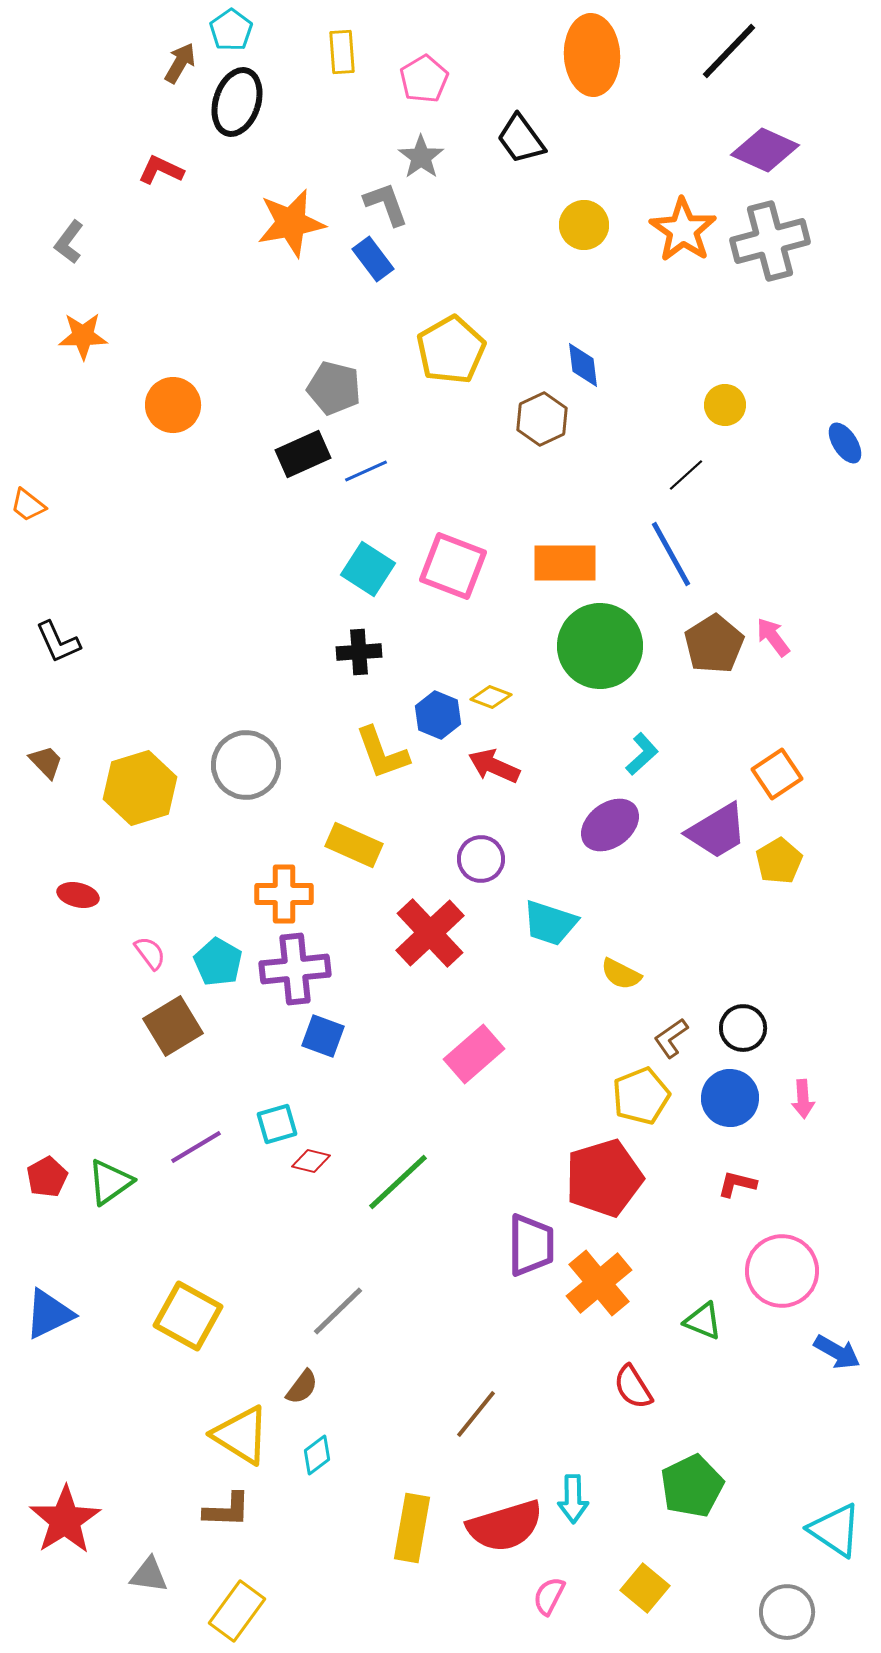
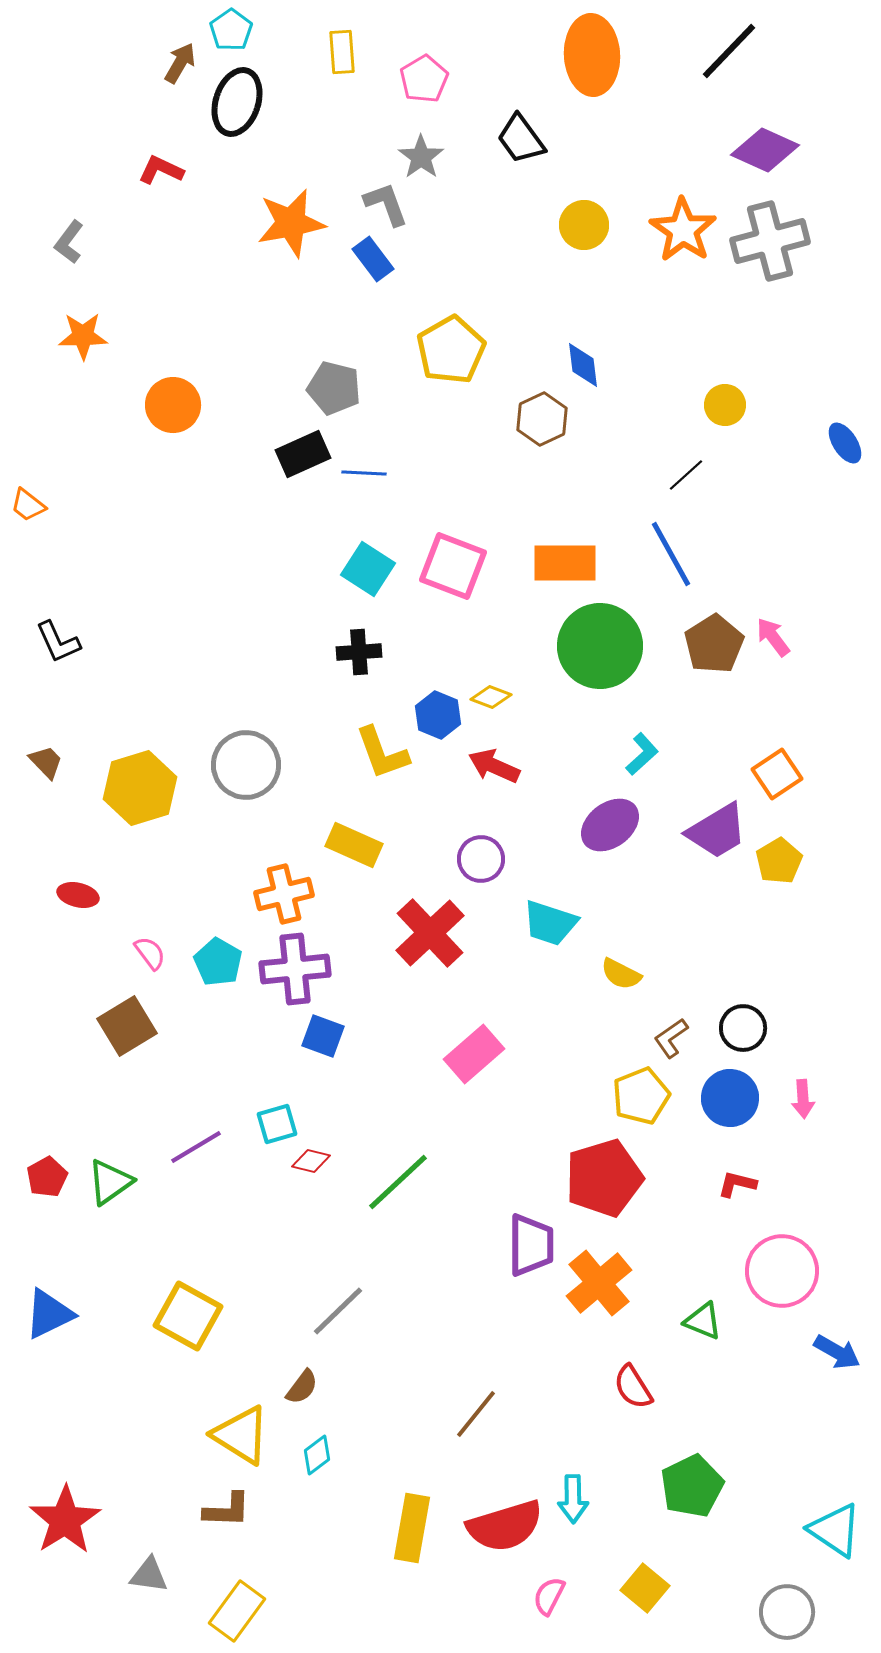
blue line at (366, 471): moved 2 px left, 2 px down; rotated 27 degrees clockwise
orange cross at (284, 894): rotated 14 degrees counterclockwise
brown square at (173, 1026): moved 46 px left
